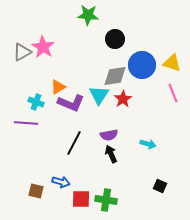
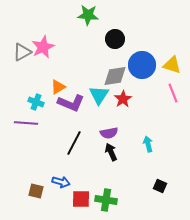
pink star: rotated 15 degrees clockwise
yellow triangle: moved 2 px down
purple semicircle: moved 2 px up
cyan arrow: rotated 119 degrees counterclockwise
black arrow: moved 2 px up
